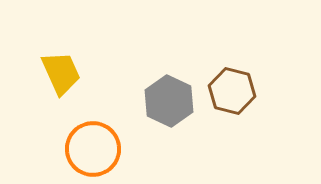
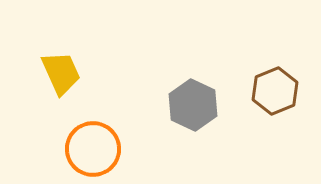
brown hexagon: moved 43 px right; rotated 24 degrees clockwise
gray hexagon: moved 24 px right, 4 px down
